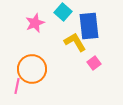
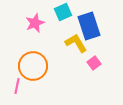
cyan square: rotated 24 degrees clockwise
blue rectangle: rotated 12 degrees counterclockwise
yellow L-shape: moved 1 px right, 1 px down
orange circle: moved 1 px right, 3 px up
